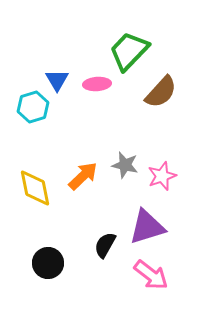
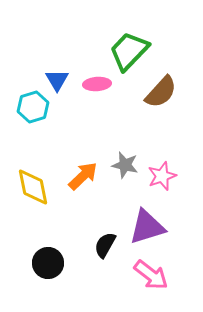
yellow diamond: moved 2 px left, 1 px up
